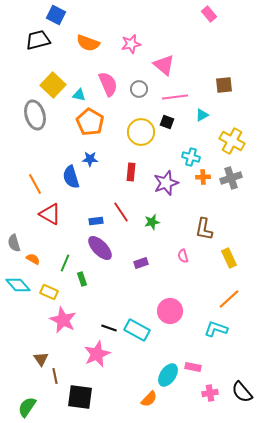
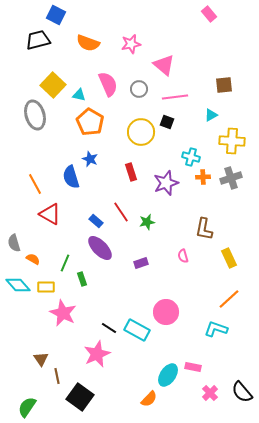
cyan triangle at (202, 115): moved 9 px right
yellow cross at (232, 141): rotated 25 degrees counterclockwise
blue star at (90, 159): rotated 21 degrees clockwise
red rectangle at (131, 172): rotated 24 degrees counterclockwise
blue rectangle at (96, 221): rotated 48 degrees clockwise
green star at (152, 222): moved 5 px left
yellow rectangle at (49, 292): moved 3 px left, 5 px up; rotated 24 degrees counterclockwise
pink circle at (170, 311): moved 4 px left, 1 px down
pink star at (63, 320): moved 7 px up
black line at (109, 328): rotated 14 degrees clockwise
brown line at (55, 376): moved 2 px right
pink cross at (210, 393): rotated 35 degrees counterclockwise
black square at (80, 397): rotated 28 degrees clockwise
